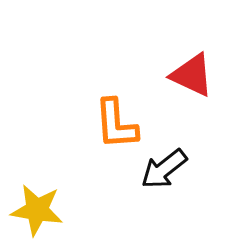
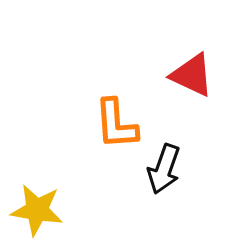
black arrow: rotated 33 degrees counterclockwise
